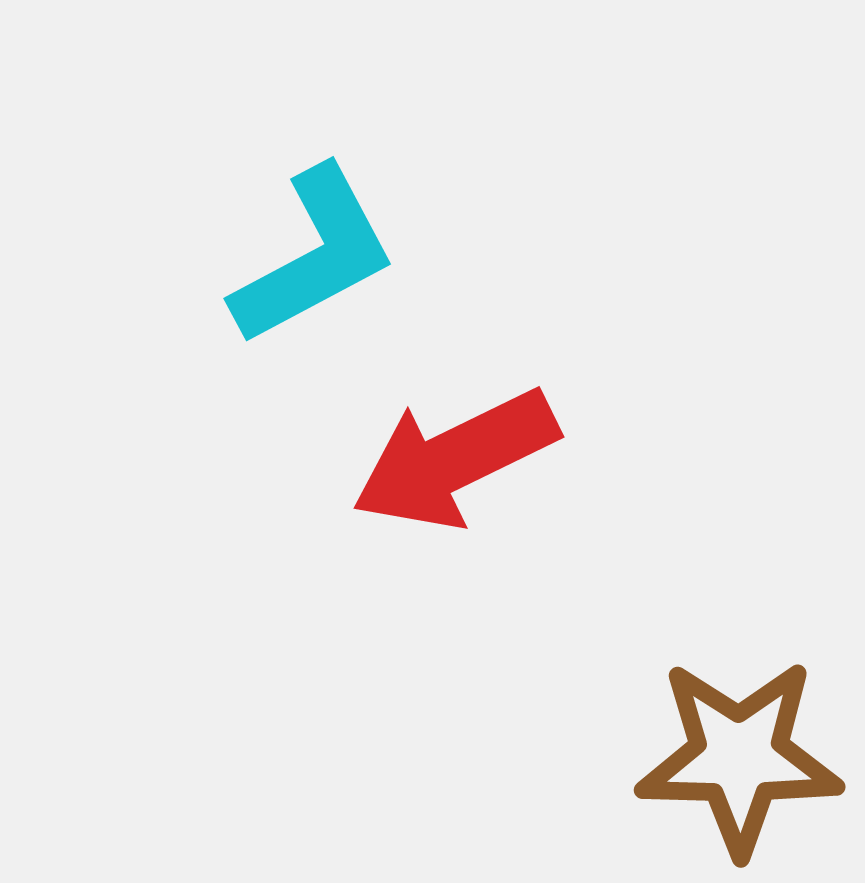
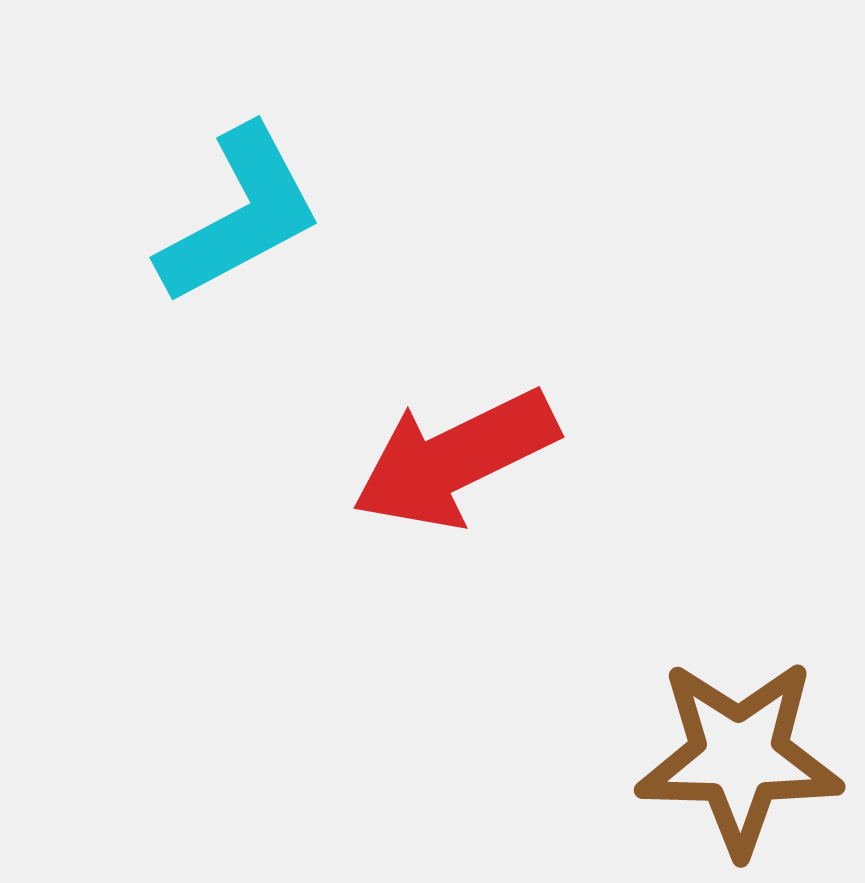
cyan L-shape: moved 74 px left, 41 px up
